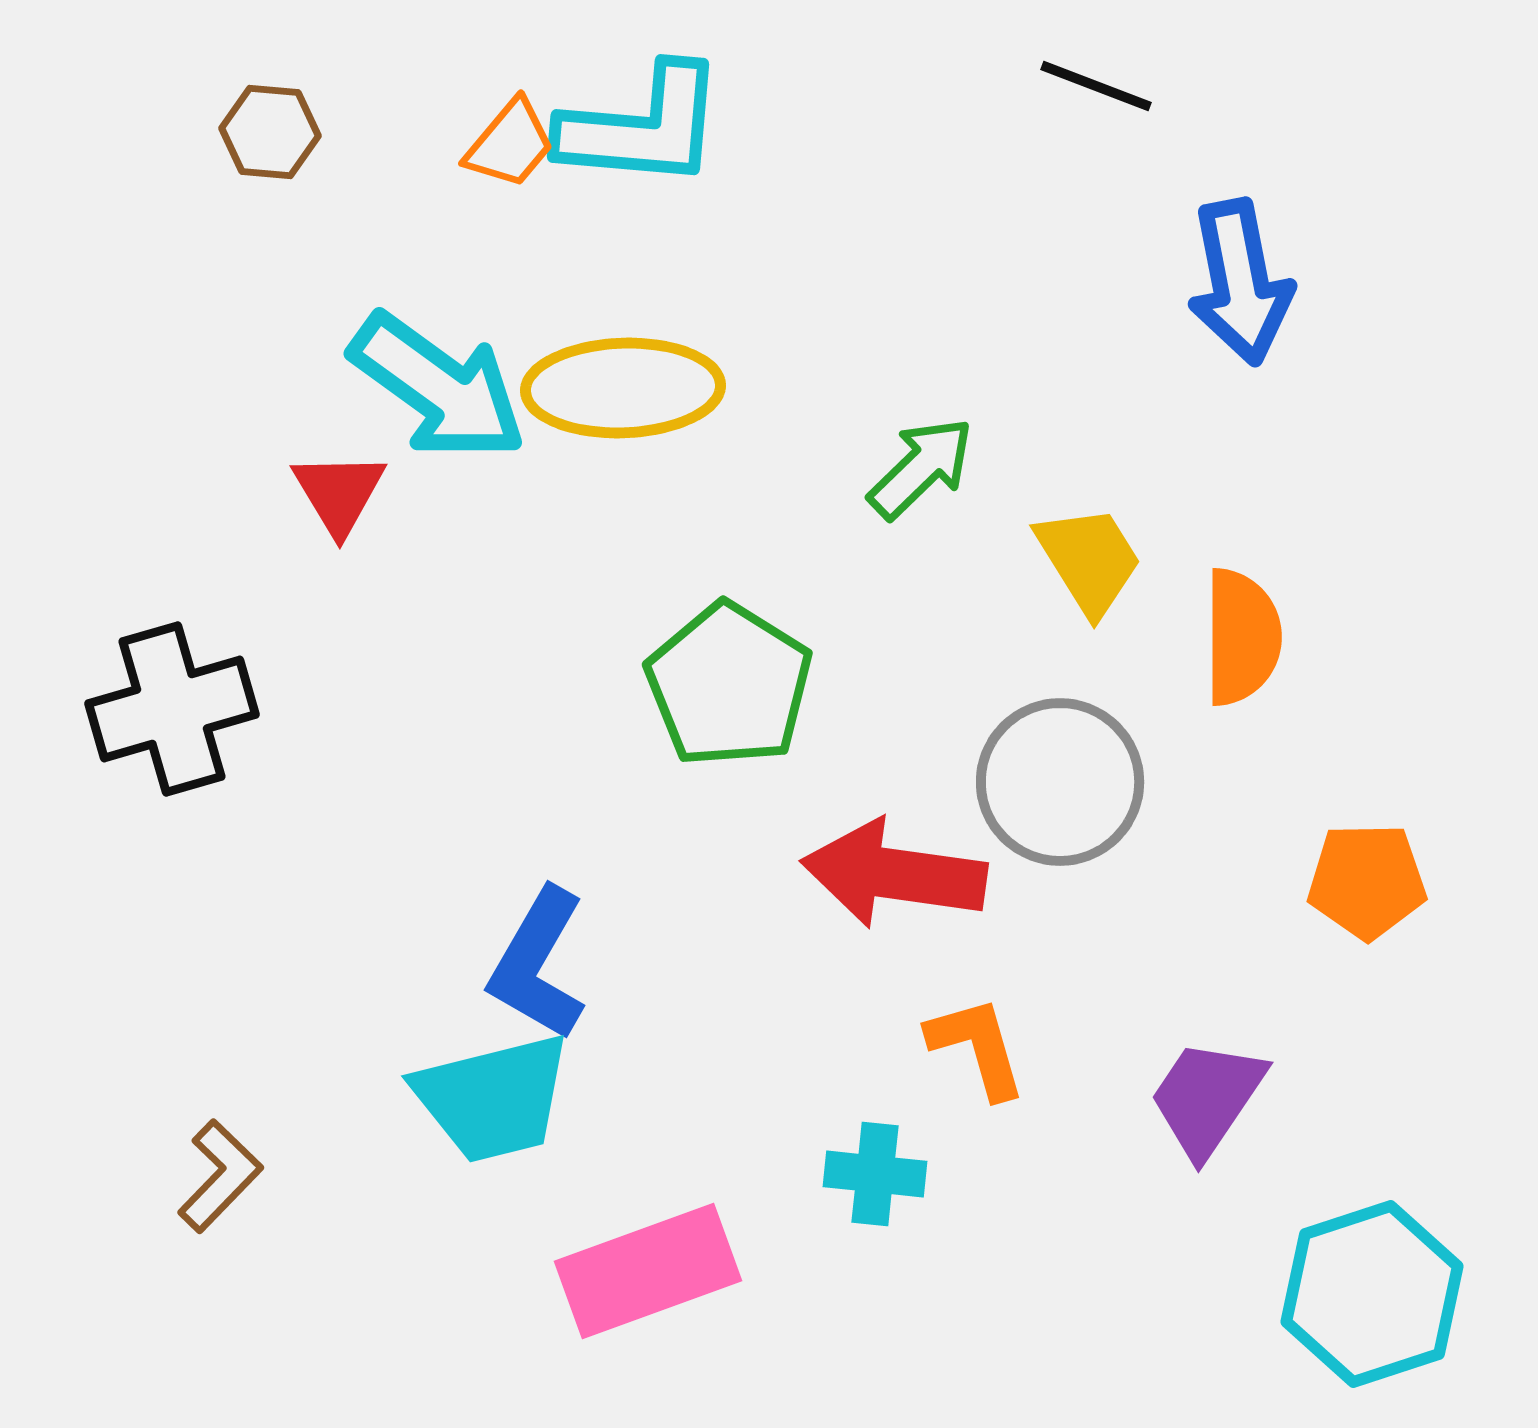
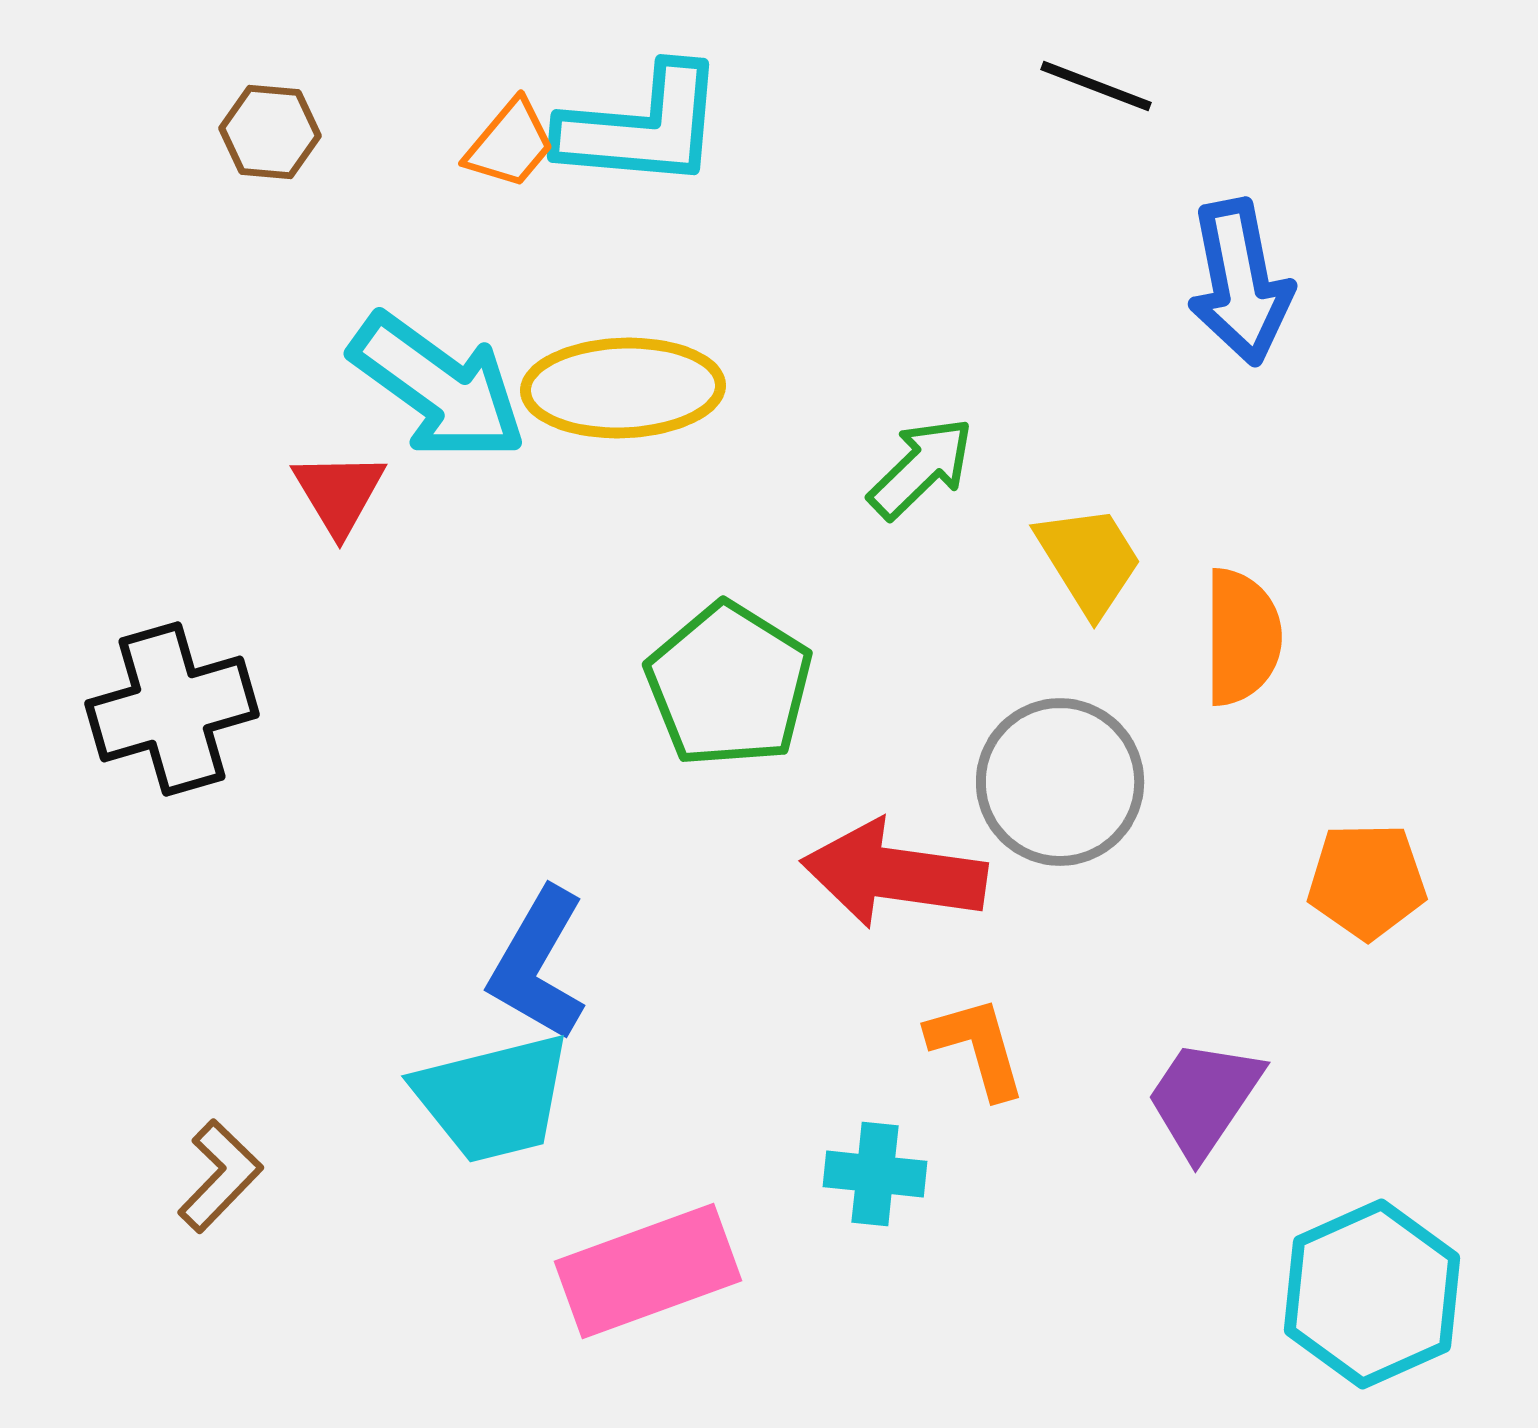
purple trapezoid: moved 3 px left
cyan hexagon: rotated 6 degrees counterclockwise
